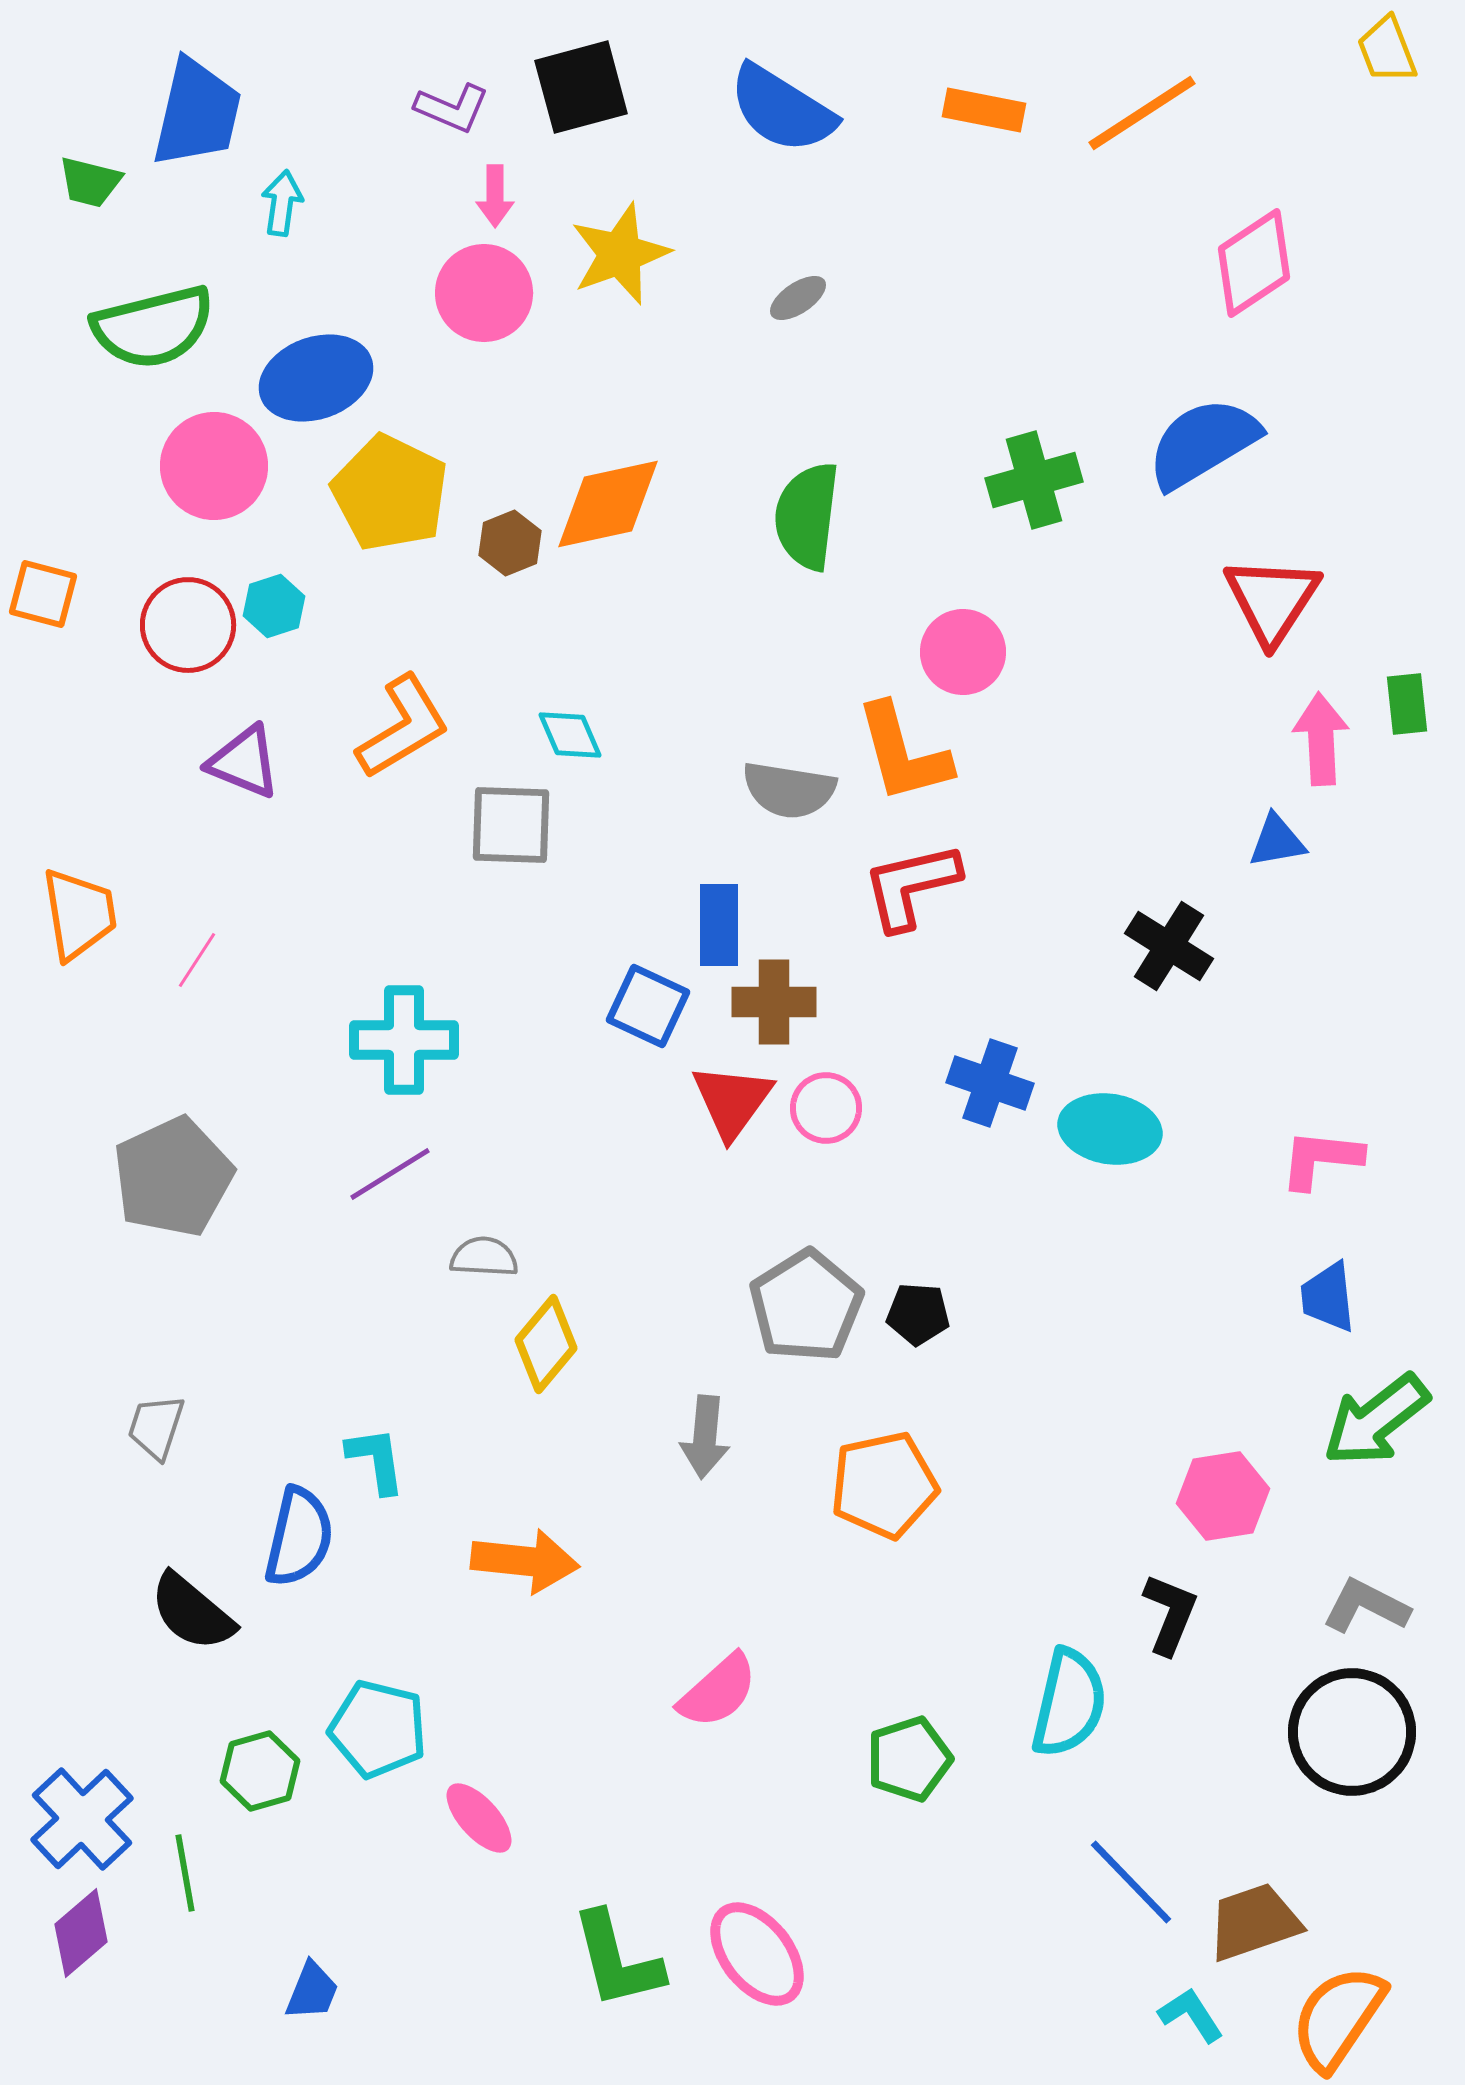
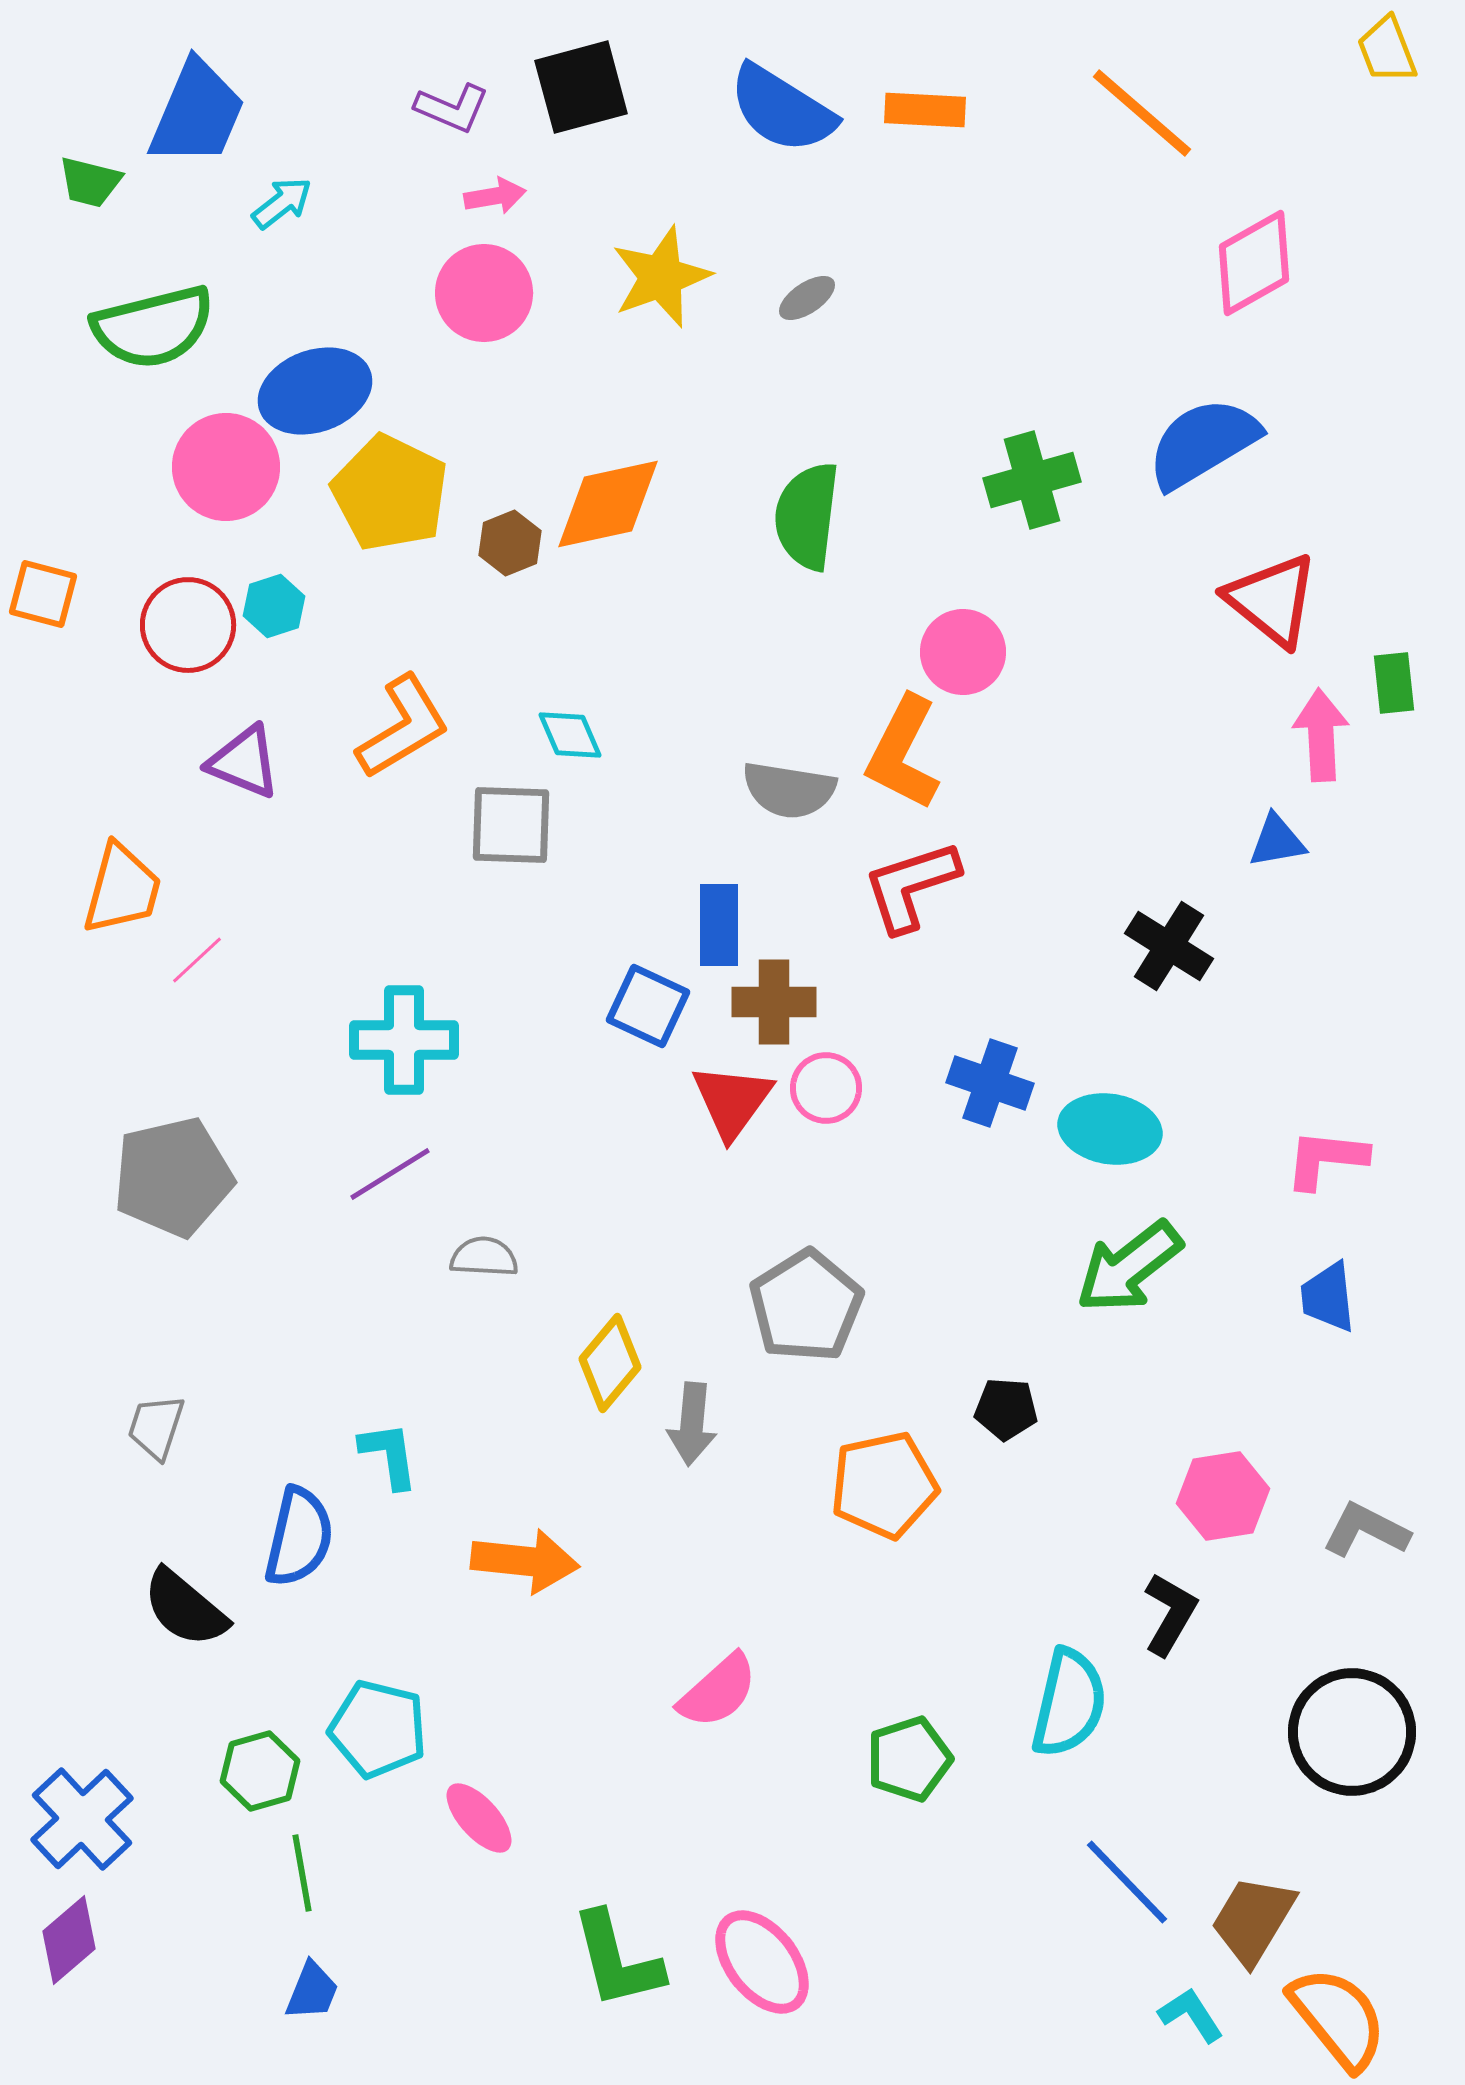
orange rectangle at (984, 110): moved 59 px left; rotated 8 degrees counterclockwise
blue trapezoid at (197, 113): rotated 10 degrees clockwise
orange line at (1142, 113): rotated 74 degrees clockwise
pink arrow at (495, 196): rotated 100 degrees counterclockwise
cyan arrow at (282, 203): rotated 44 degrees clockwise
yellow star at (620, 254): moved 41 px right, 23 px down
pink diamond at (1254, 263): rotated 4 degrees clockwise
gray ellipse at (798, 298): moved 9 px right
blue ellipse at (316, 378): moved 1 px left, 13 px down
pink circle at (214, 466): moved 12 px right, 1 px down
green cross at (1034, 480): moved 2 px left
red triangle at (1272, 600): rotated 24 degrees counterclockwise
green rectangle at (1407, 704): moved 13 px left, 21 px up
pink arrow at (1321, 739): moved 4 px up
orange L-shape at (903, 753): rotated 42 degrees clockwise
red L-shape at (911, 886): rotated 5 degrees counterclockwise
orange trapezoid at (79, 914): moved 43 px right, 25 px up; rotated 24 degrees clockwise
pink line at (197, 960): rotated 14 degrees clockwise
pink circle at (826, 1108): moved 20 px up
pink L-shape at (1321, 1159): moved 5 px right
gray pentagon at (173, 1177): rotated 12 degrees clockwise
black pentagon at (918, 1314): moved 88 px right, 95 px down
yellow diamond at (546, 1344): moved 64 px right, 19 px down
green arrow at (1376, 1420): moved 247 px left, 153 px up
gray arrow at (705, 1437): moved 13 px left, 13 px up
cyan L-shape at (376, 1460): moved 13 px right, 5 px up
gray L-shape at (1366, 1606): moved 76 px up
black semicircle at (192, 1612): moved 7 px left, 4 px up
black L-shape at (1170, 1614): rotated 8 degrees clockwise
green line at (185, 1873): moved 117 px right
blue line at (1131, 1882): moved 4 px left
brown trapezoid at (1254, 1922): moved 1 px left, 2 px up; rotated 40 degrees counterclockwise
purple diamond at (81, 1933): moved 12 px left, 7 px down
pink ellipse at (757, 1954): moved 5 px right, 8 px down
orange semicircle at (1338, 2018): rotated 107 degrees clockwise
